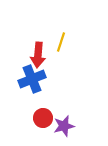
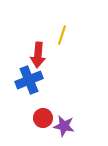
yellow line: moved 1 px right, 7 px up
blue cross: moved 3 px left, 1 px down
purple star: rotated 25 degrees clockwise
